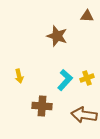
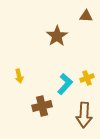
brown triangle: moved 1 px left
brown star: rotated 20 degrees clockwise
cyan L-shape: moved 4 px down
brown cross: rotated 18 degrees counterclockwise
brown arrow: rotated 95 degrees counterclockwise
